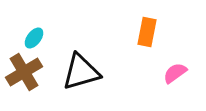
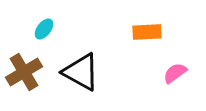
orange rectangle: rotated 76 degrees clockwise
cyan ellipse: moved 10 px right, 9 px up
black triangle: rotated 45 degrees clockwise
